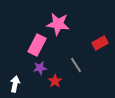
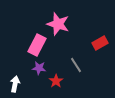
pink star: rotated 10 degrees clockwise
purple star: moved 1 px left; rotated 16 degrees clockwise
red star: moved 1 px right
